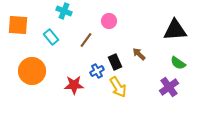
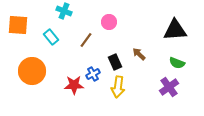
pink circle: moved 1 px down
green semicircle: moved 1 px left; rotated 14 degrees counterclockwise
blue cross: moved 4 px left, 3 px down
yellow arrow: rotated 40 degrees clockwise
